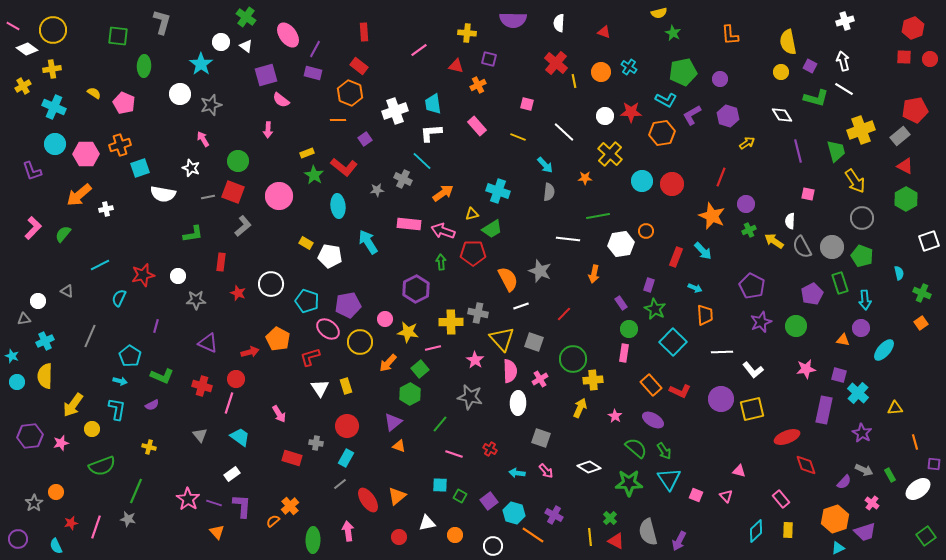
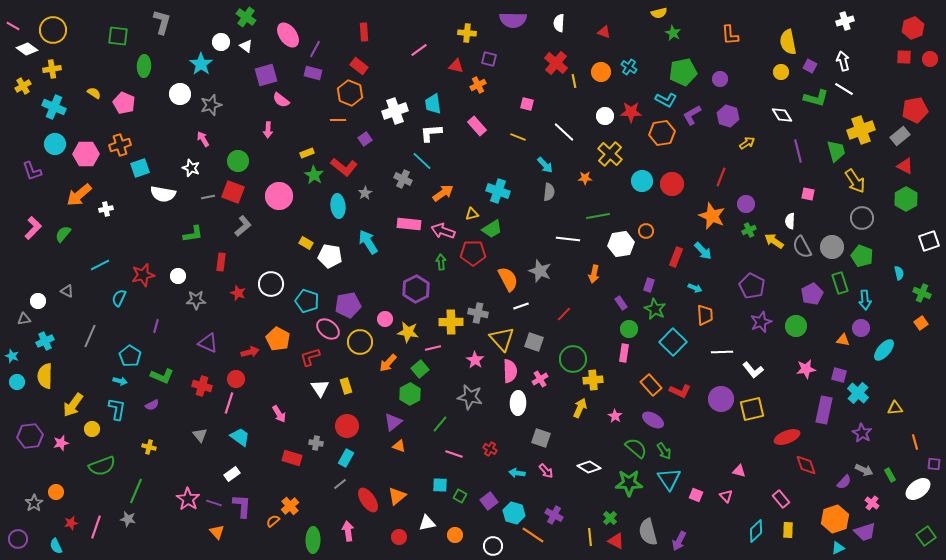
gray star at (377, 190): moved 12 px left, 3 px down; rotated 24 degrees counterclockwise
